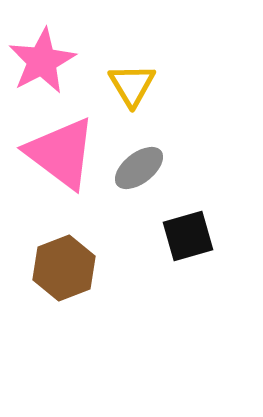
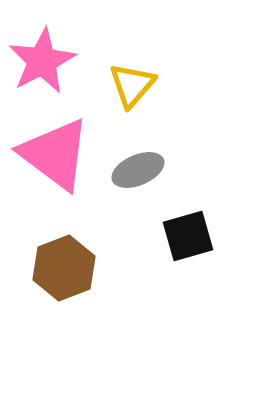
yellow triangle: rotated 12 degrees clockwise
pink triangle: moved 6 px left, 1 px down
gray ellipse: moved 1 px left, 2 px down; rotated 15 degrees clockwise
